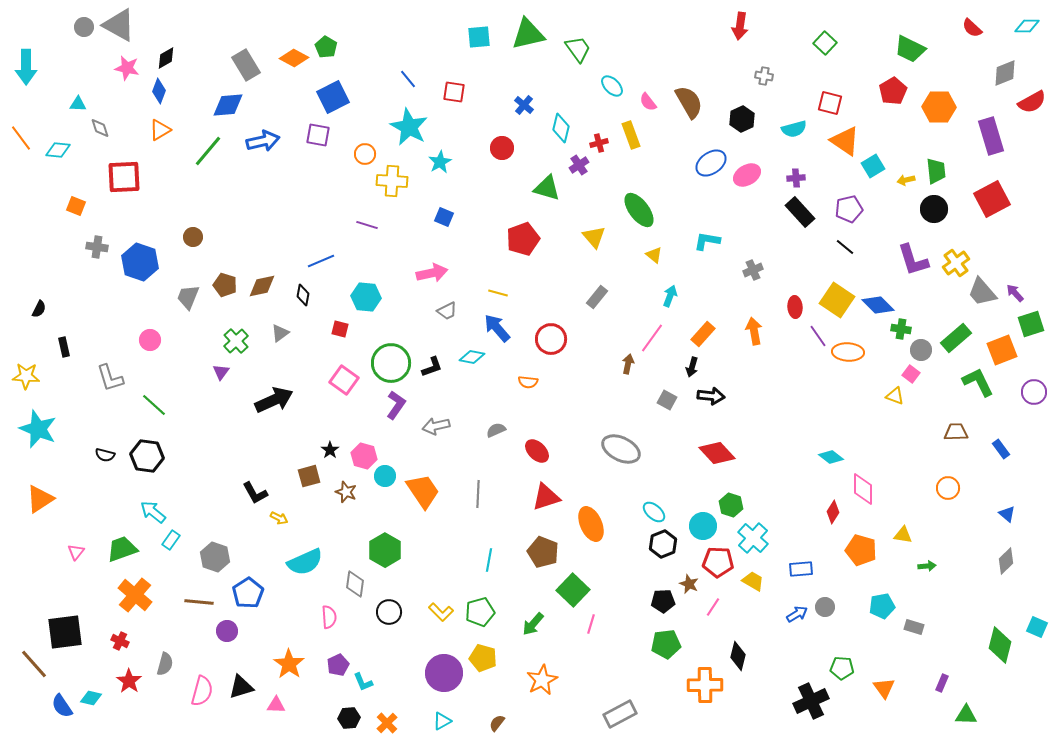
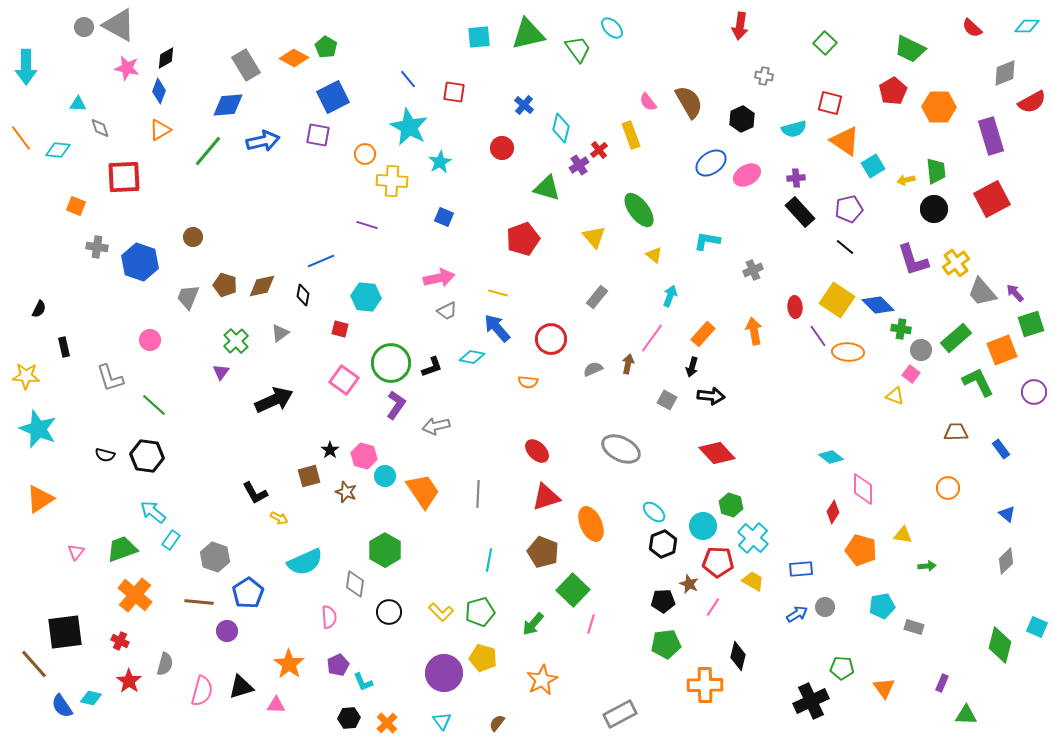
cyan ellipse at (612, 86): moved 58 px up
red cross at (599, 143): moved 7 px down; rotated 24 degrees counterclockwise
pink arrow at (432, 273): moved 7 px right, 5 px down
gray semicircle at (496, 430): moved 97 px right, 61 px up
cyan triangle at (442, 721): rotated 36 degrees counterclockwise
